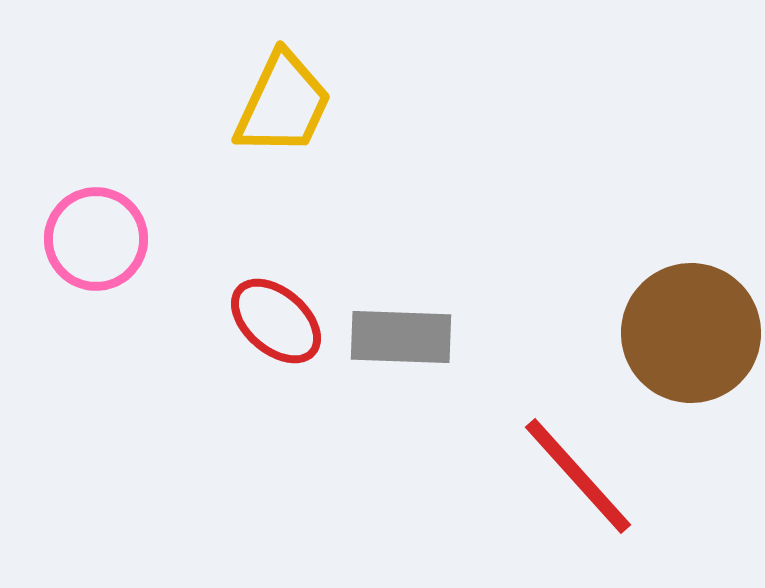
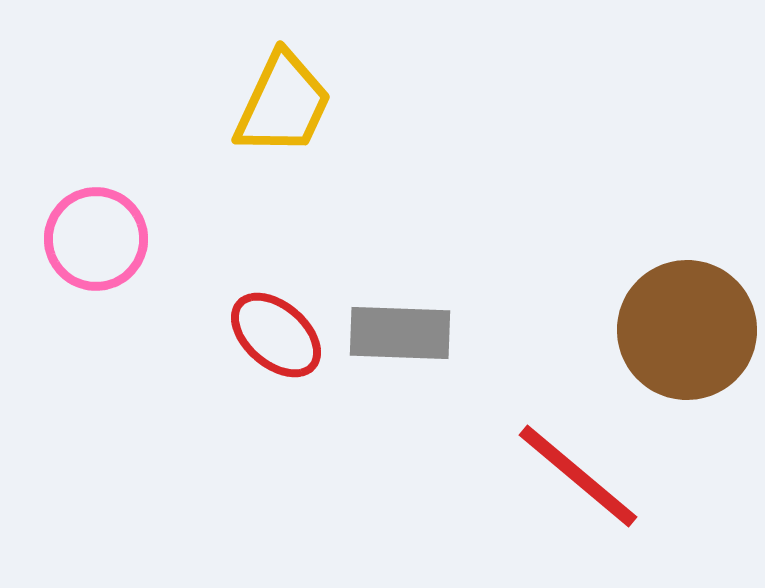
red ellipse: moved 14 px down
brown circle: moved 4 px left, 3 px up
gray rectangle: moved 1 px left, 4 px up
red line: rotated 8 degrees counterclockwise
